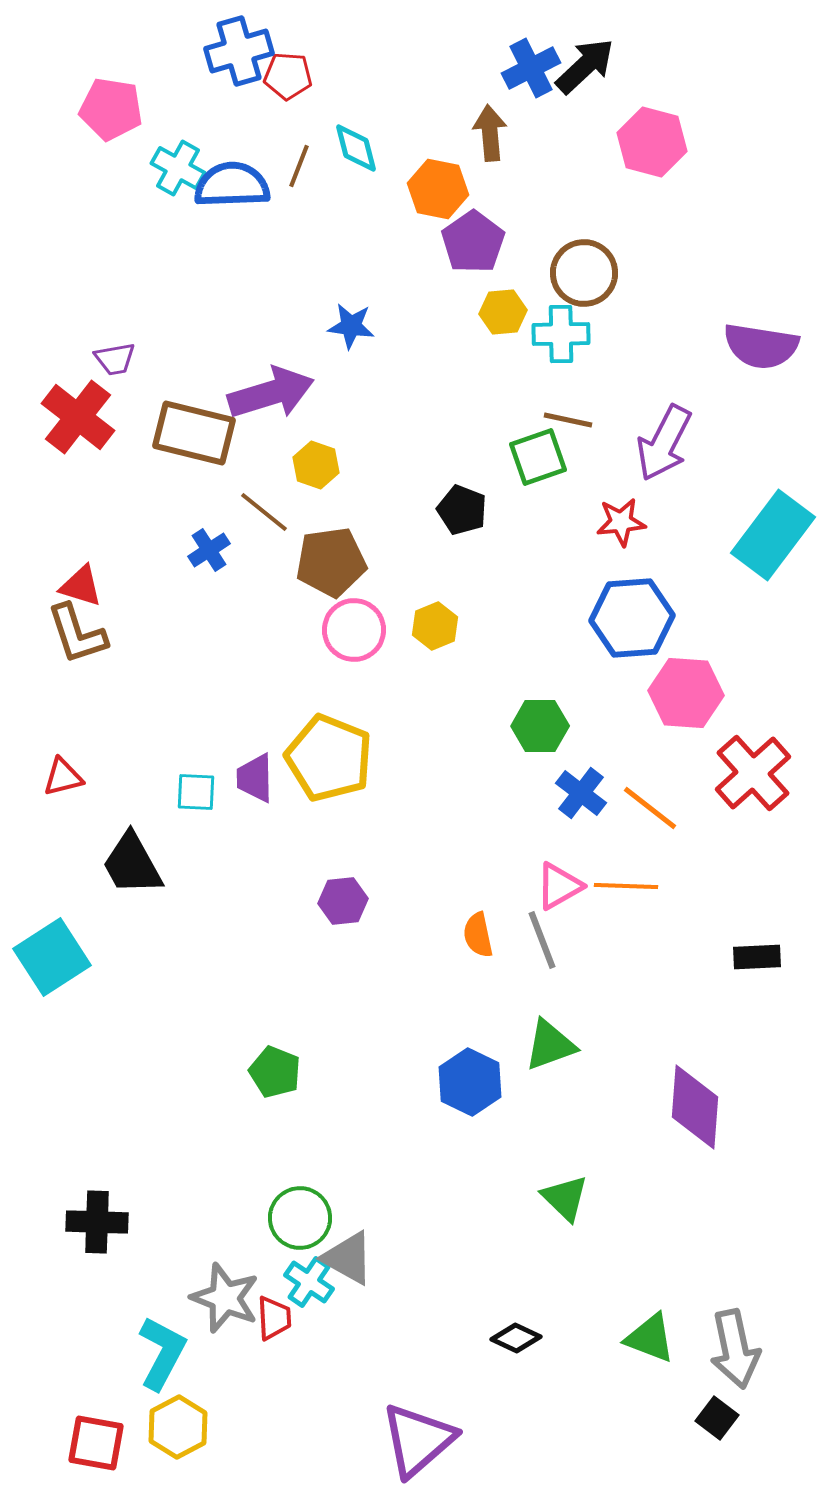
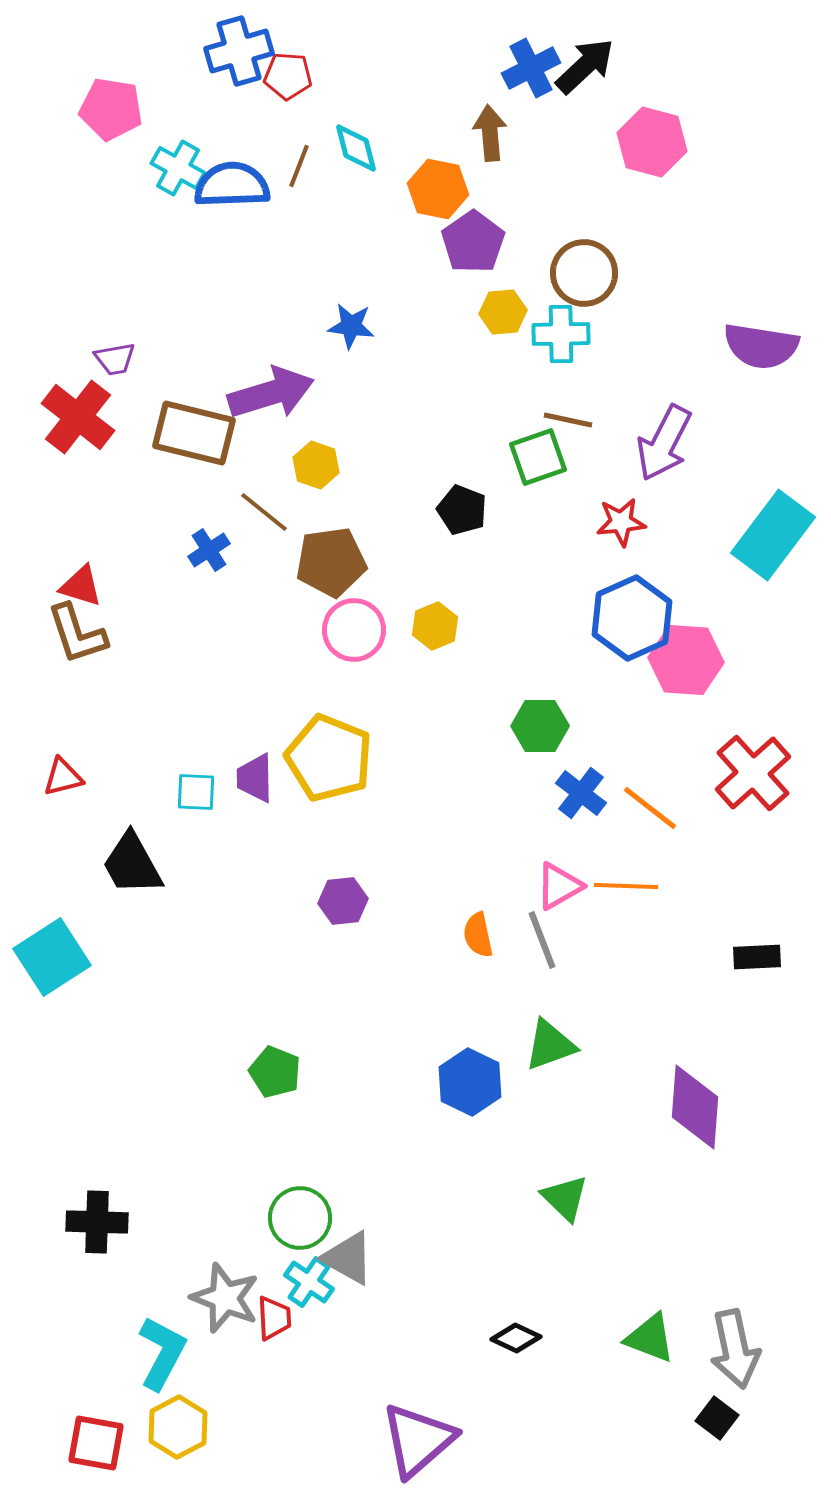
blue hexagon at (632, 618): rotated 20 degrees counterclockwise
pink hexagon at (686, 693): moved 33 px up
